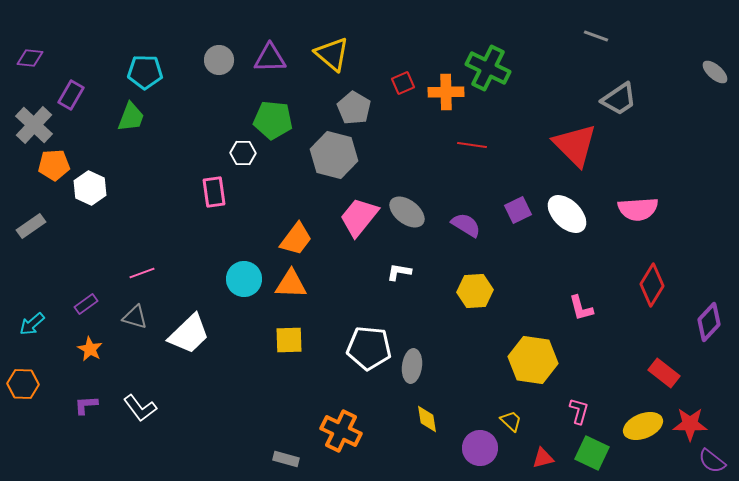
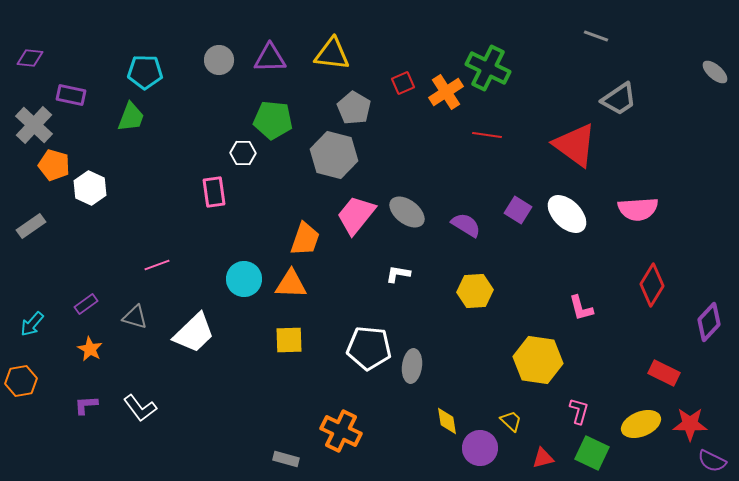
yellow triangle at (332, 54): rotated 33 degrees counterclockwise
orange cross at (446, 92): rotated 32 degrees counterclockwise
purple rectangle at (71, 95): rotated 72 degrees clockwise
red line at (472, 145): moved 15 px right, 10 px up
red triangle at (575, 145): rotated 9 degrees counterclockwise
orange pentagon at (54, 165): rotated 20 degrees clockwise
purple square at (518, 210): rotated 32 degrees counterclockwise
pink trapezoid at (359, 217): moved 3 px left, 2 px up
orange trapezoid at (296, 239): moved 9 px right; rotated 18 degrees counterclockwise
white L-shape at (399, 272): moved 1 px left, 2 px down
pink line at (142, 273): moved 15 px right, 8 px up
cyan arrow at (32, 324): rotated 8 degrees counterclockwise
white trapezoid at (189, 334): moved 5 px right, 1 px up
yellow hexagon at (533, 360): moved 5 px right
red rectangle at (664, 373): rotated 12 degrees counterclockwise
orange hexagon at (23, 384): moved 2 px left, 3 px up; rotated 12 degrees counterclockwise
yellow diamond at (427, 419): moved 20 px right, 2 px down
yellow ellipse at (643, 426): moved 2 px left, 2 px up
purple semicircle at (712, 461): rotated 12 degrees counterclockwise
